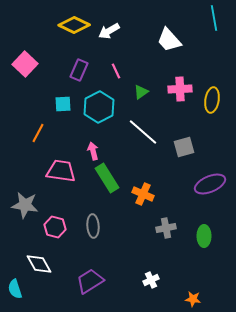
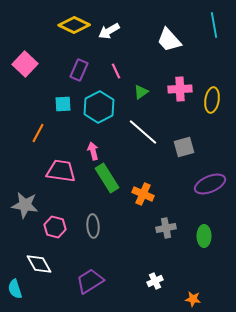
cyan line: moved 7 px down
white cross: moved 4 px right, 1 px down
